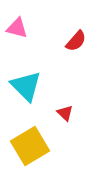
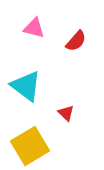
pink triangle: moved 17 px right
cyan triangle: rotated 8 degrees counterclockwise
red triangle: moved 1 px right
